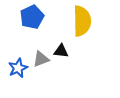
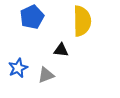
black triangle: moved 1 px up
gray triangle: moved 5 px right, 16 px down
